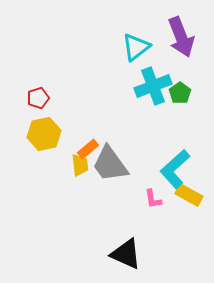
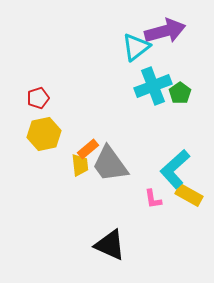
purple arrow: moved 16 px left, 6 px up; rotated 84 degrees counterclockwise
black triangle: moved 16 px left, 9 px up
